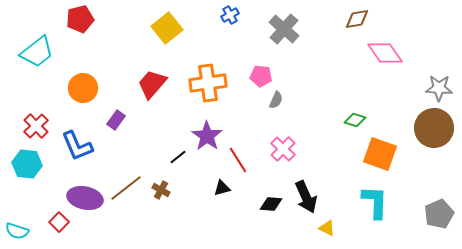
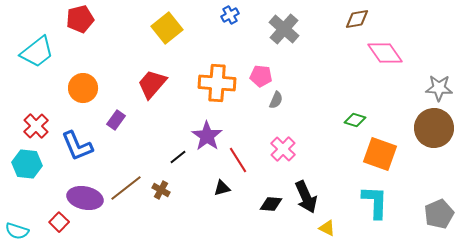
orange cross: moved 9 px right; rotated 12 degrees clockwise
